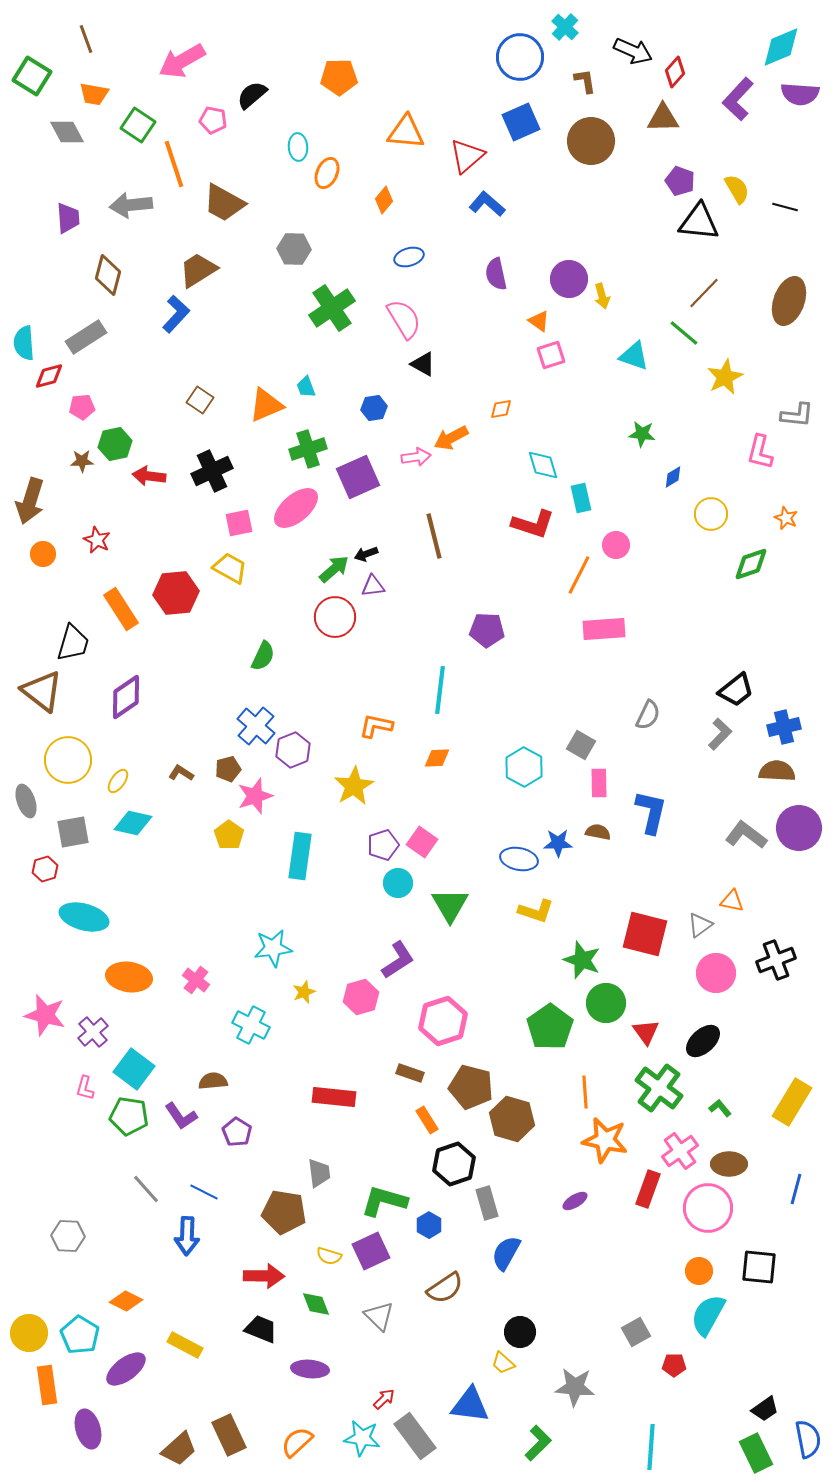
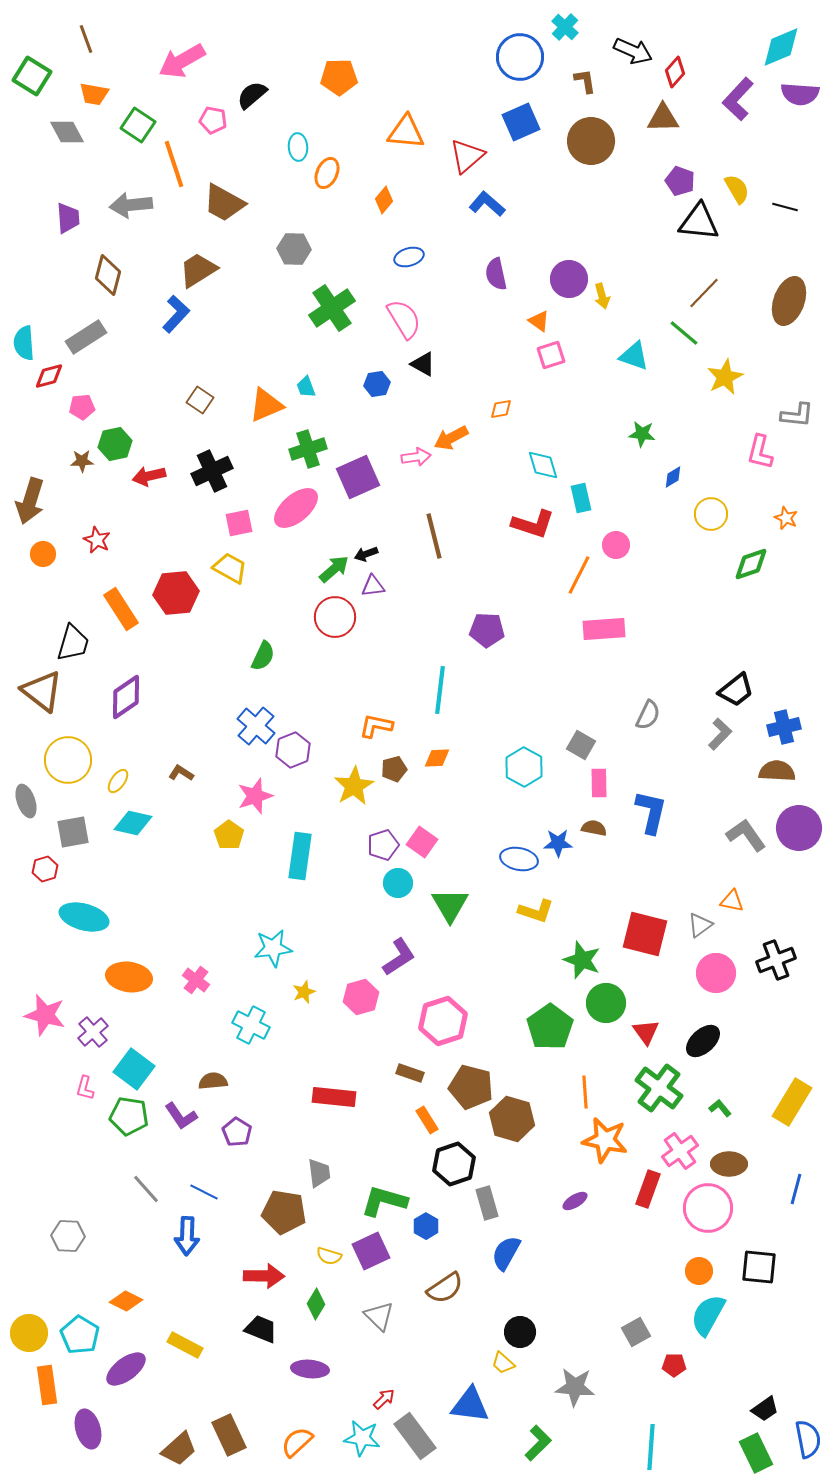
blue hexagon at (374, 408): moved 3 px right, 24 px up
red arrow at (149, 476): rotated 20 degrees counterclockwise
brown pentagon at (228, 769): moved 166 px right
brown semicircle at (598, 832): moved 4 px left, 4 px up
gray L-shape at (746, 835): rotated 18 degrees clockwise
purple L-shape at (398, 960): moved 1 px right, 3 px up
blue hexagon at (429, 1225): moved 3 px left, 1 px down
green diamond at (316, 1304): rotated 52 degrees clockwise
